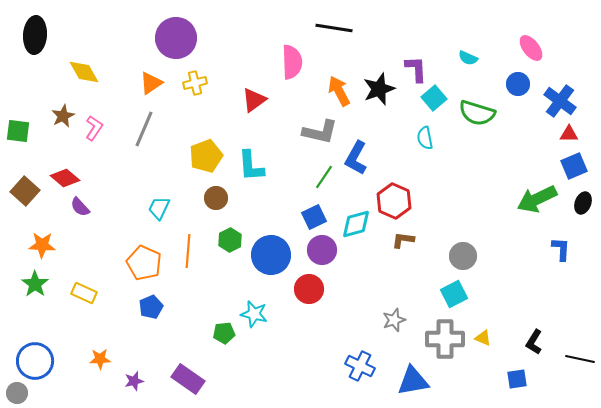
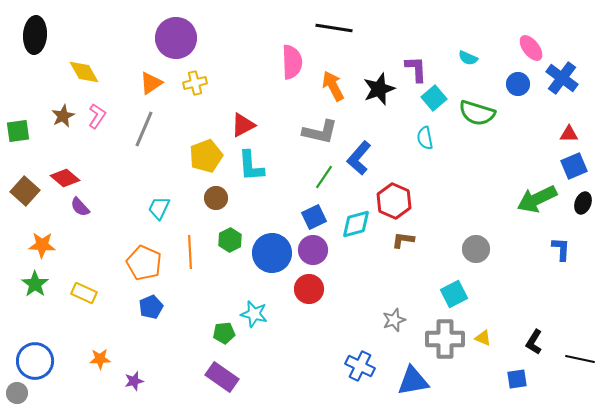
orange arrow at (339, 91): moved 6 px left, 5 px up
red triangle at (254, 100): moved 11 px left, 25 px down; rotated 8 degrees clockwise
blue cross at (560, 101): moved 2 px right, 23 px up
pink L-shape at (94, 128): moved 3 px right, 12 px up
green square at (18, 131): rotated 15 degrees counterclockwise
blue L-shape at (356, 158): moved 3 px right; rotated 12 degrees clockwise
purple circle at (322, 250): moved 9 px left
orange line at (188, 251): moved 2 px right, 1 px down; rotated 8 degrees counterclockwise
blue circle at (271, 255): moved 1 px right, 2 px up
gray circle at (463, 256): moved 13 px right, 7 px up
purple rectangle at (188, 379): moved 34 px right, 2 px up
